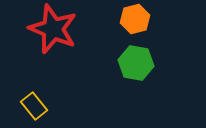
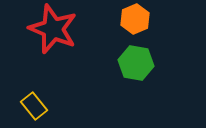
orange hexagon: rotated 8 degrees counterclockwise
